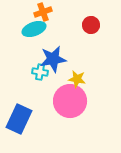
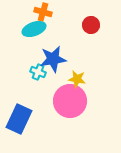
orange cross: rotated 36 degrees clockwise
cyan cross: moved 2 px left; rotated 14 degrees clockwise
